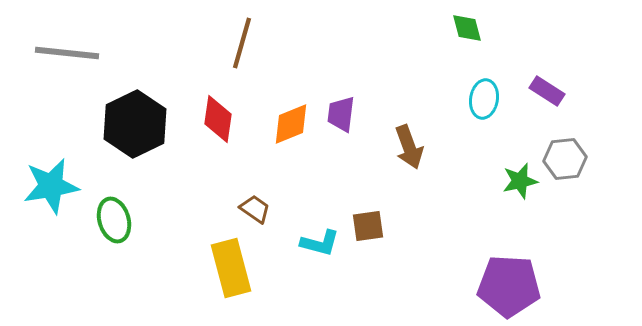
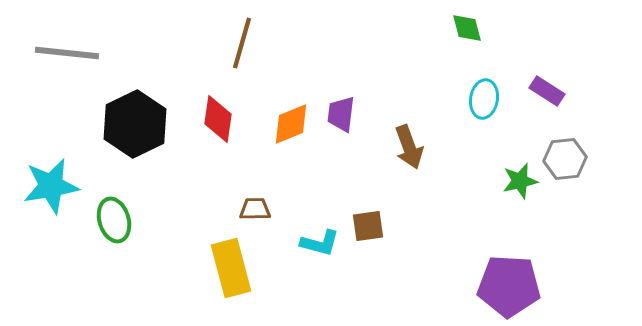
brown trapezoid: rotated 36 degrees counterclockwise
